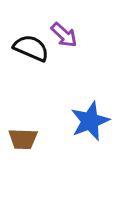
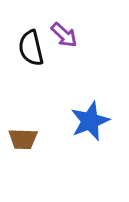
black semicircle: rotated 126 degrees counterclockwise
